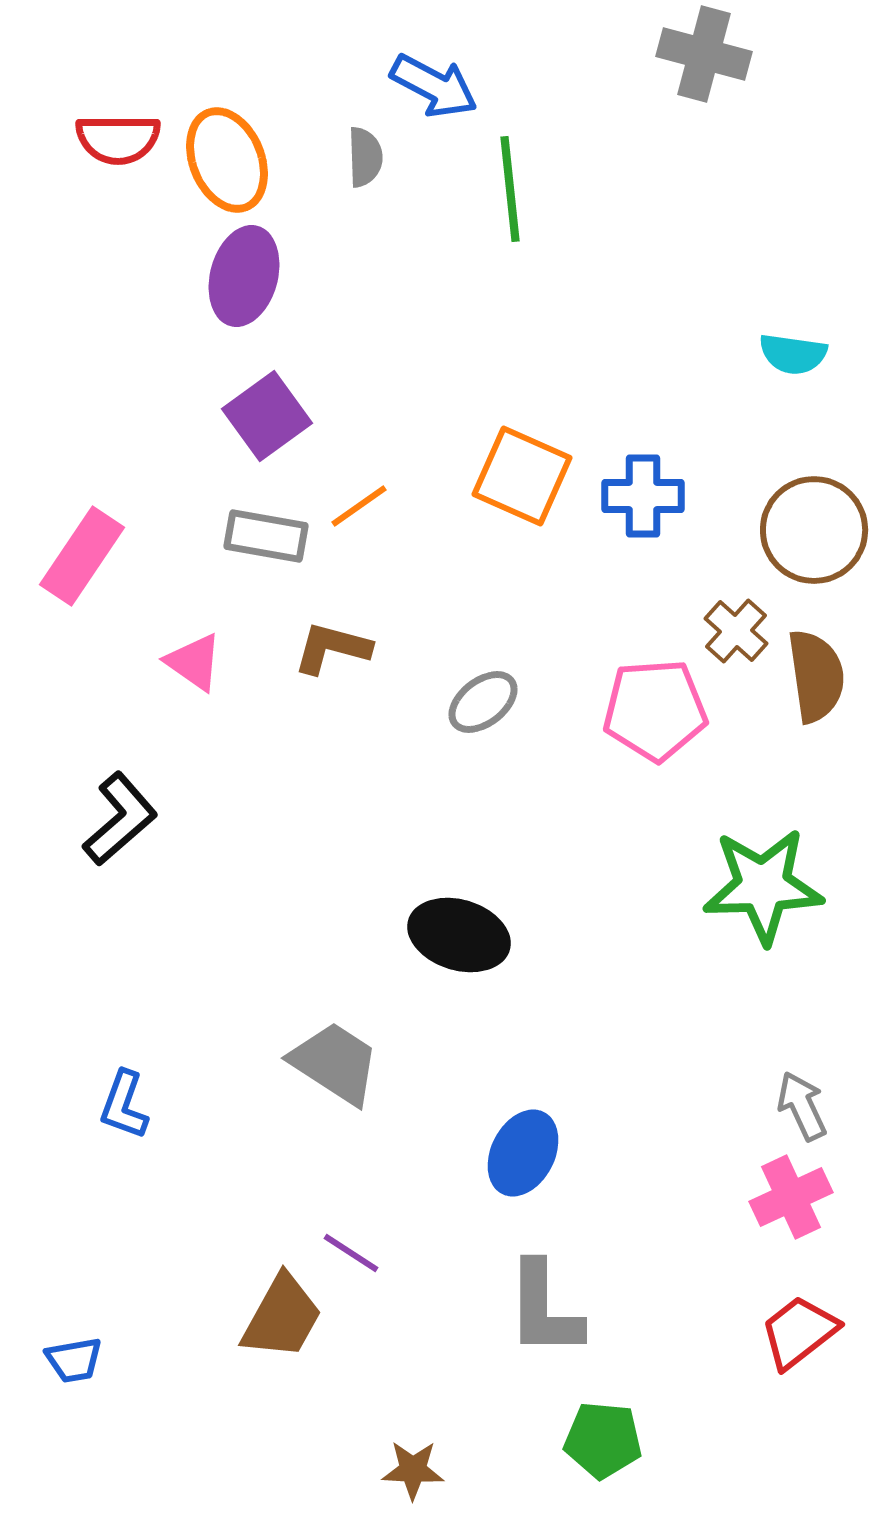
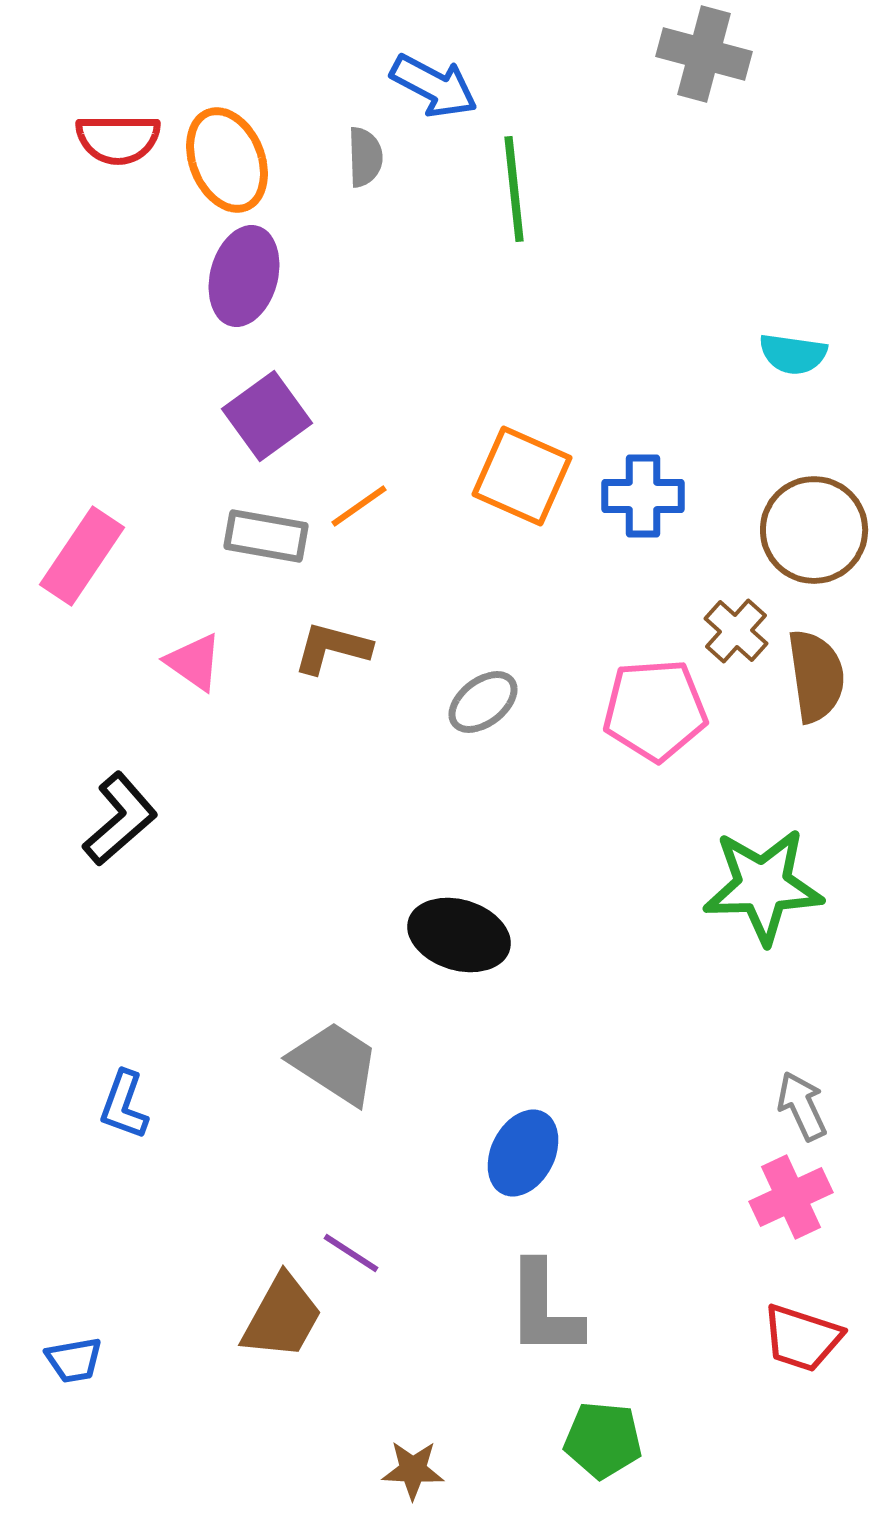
green line: moved 4 px right
red trapezoid: moved 3 px right, 6 px down; rotated 124 degrees counterclockwise
